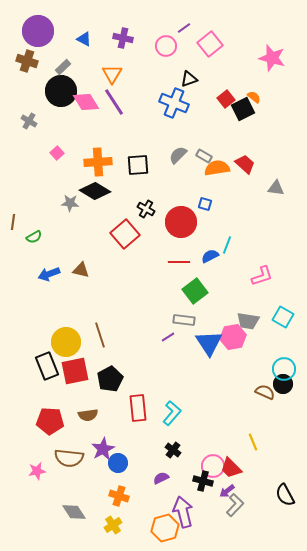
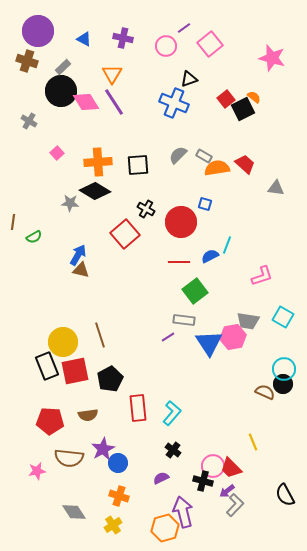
blue arrow at (49, 274): moved 29 px right, 19 px up; rotated 140 degrees clockwise
yellow circle at (66, 342): moved 3 px left
